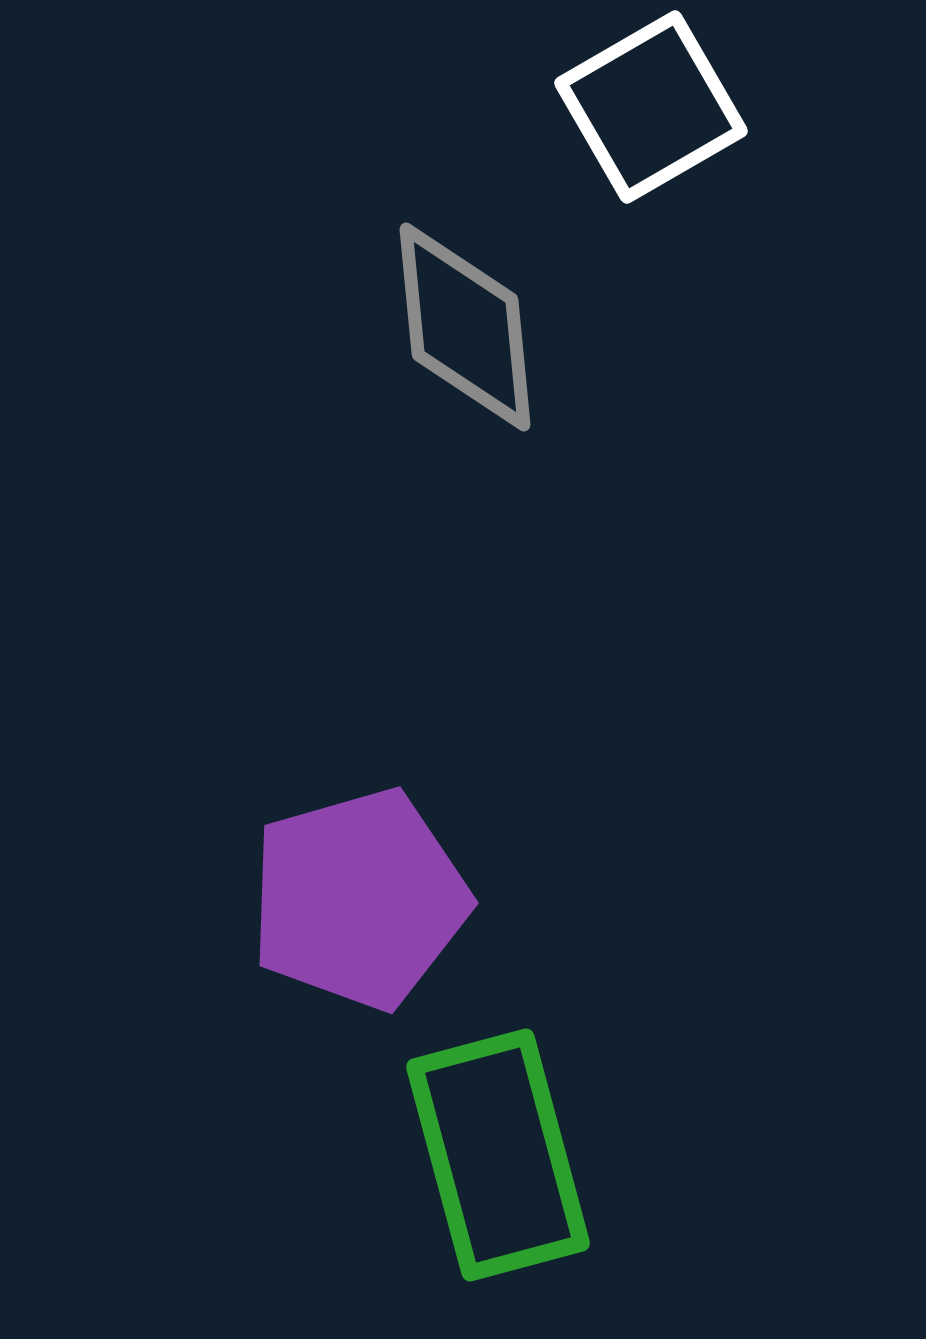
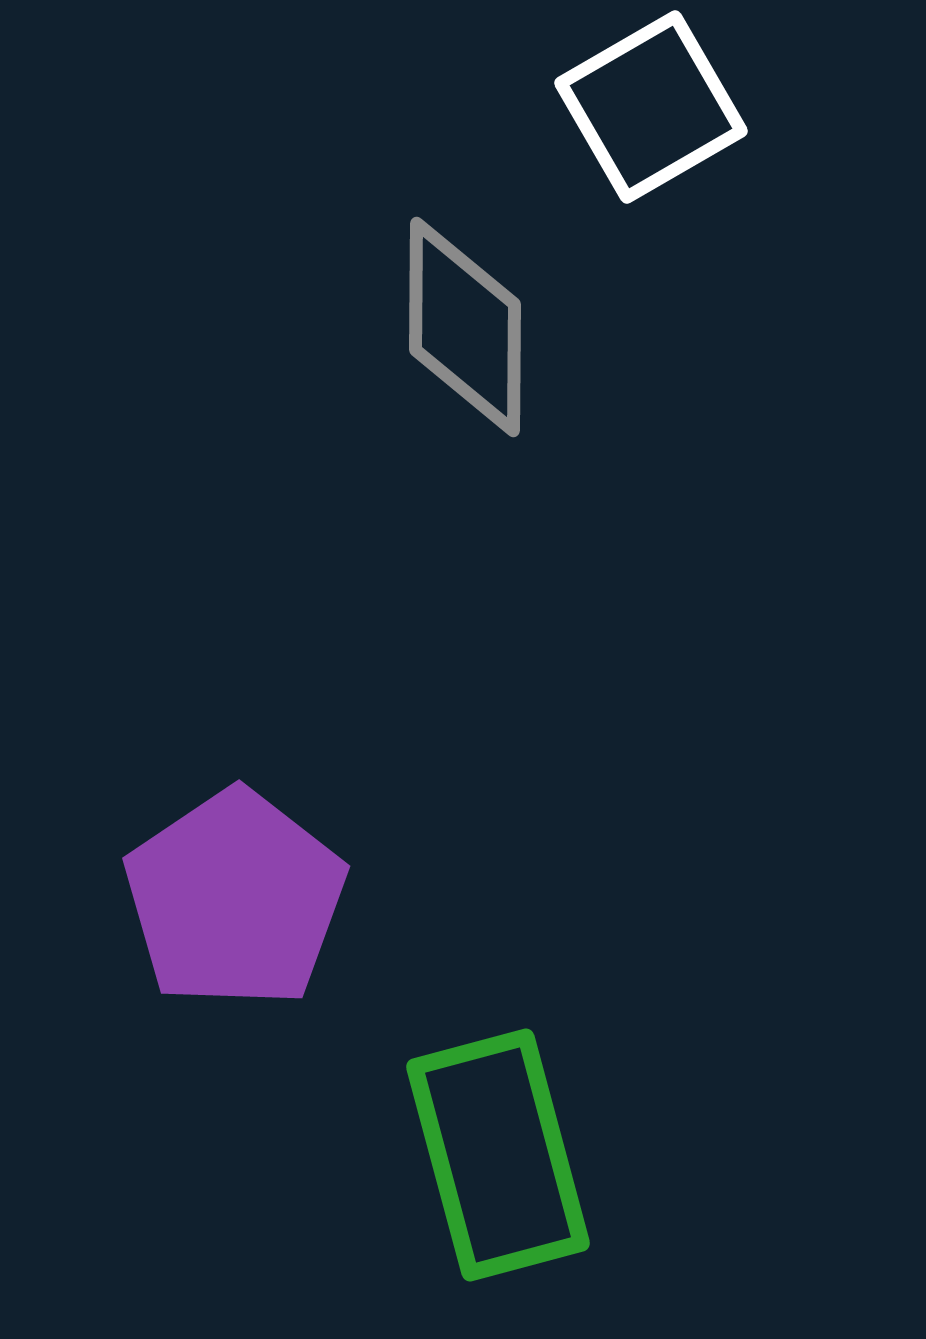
gray diamond: rotated 6 degrees clockwise
purple pentagon: moved 124 px left; rotated 18 degrees counterclockwise
